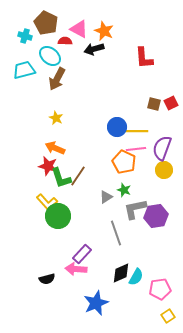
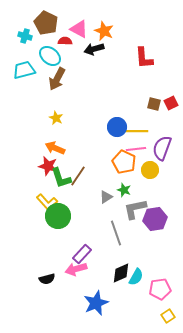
yellow circle: moved 14 px left
purple hexagon: moved 1 px left, 3 px down
pink arrow: rotated 20 degrees counterclockwise
